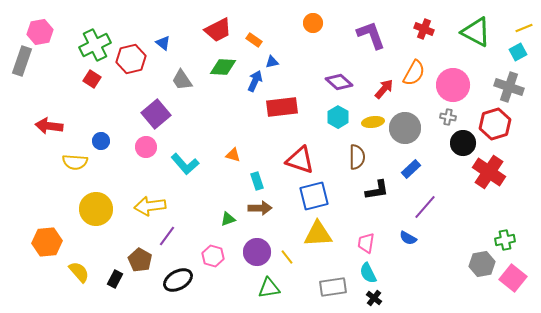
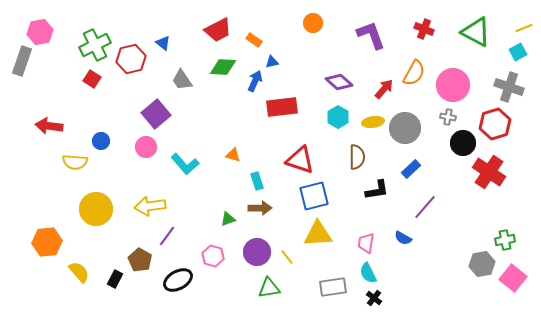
blue semicircle at (408, 238): moved 5 px left
